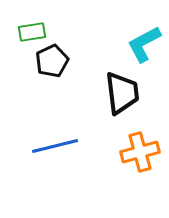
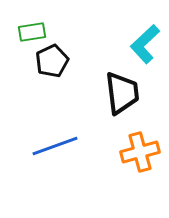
cyan L-shape: moved 1 px right; rotated 15 degrees counterclockwise
blue line: rotated 6 degrees counterclockwise
